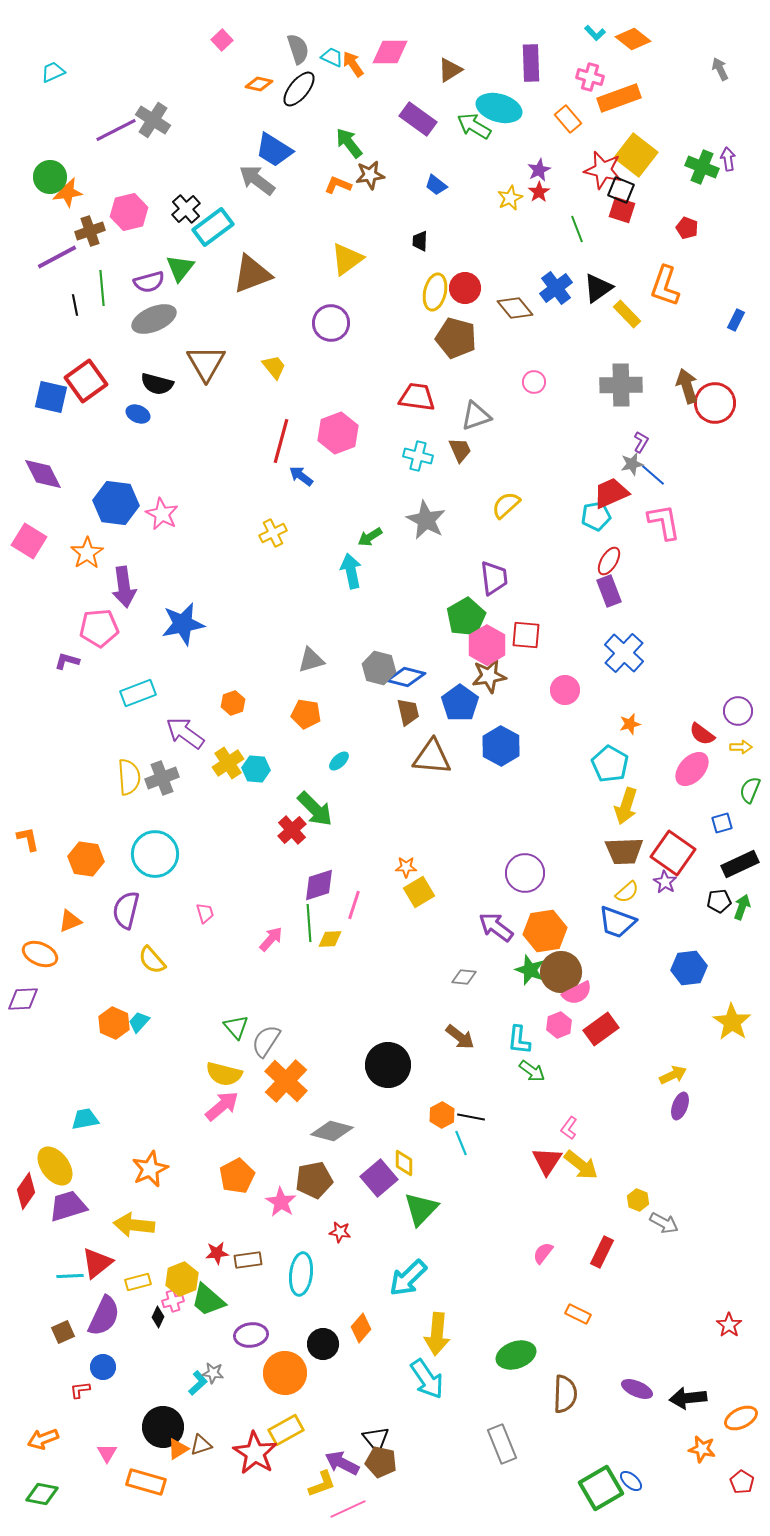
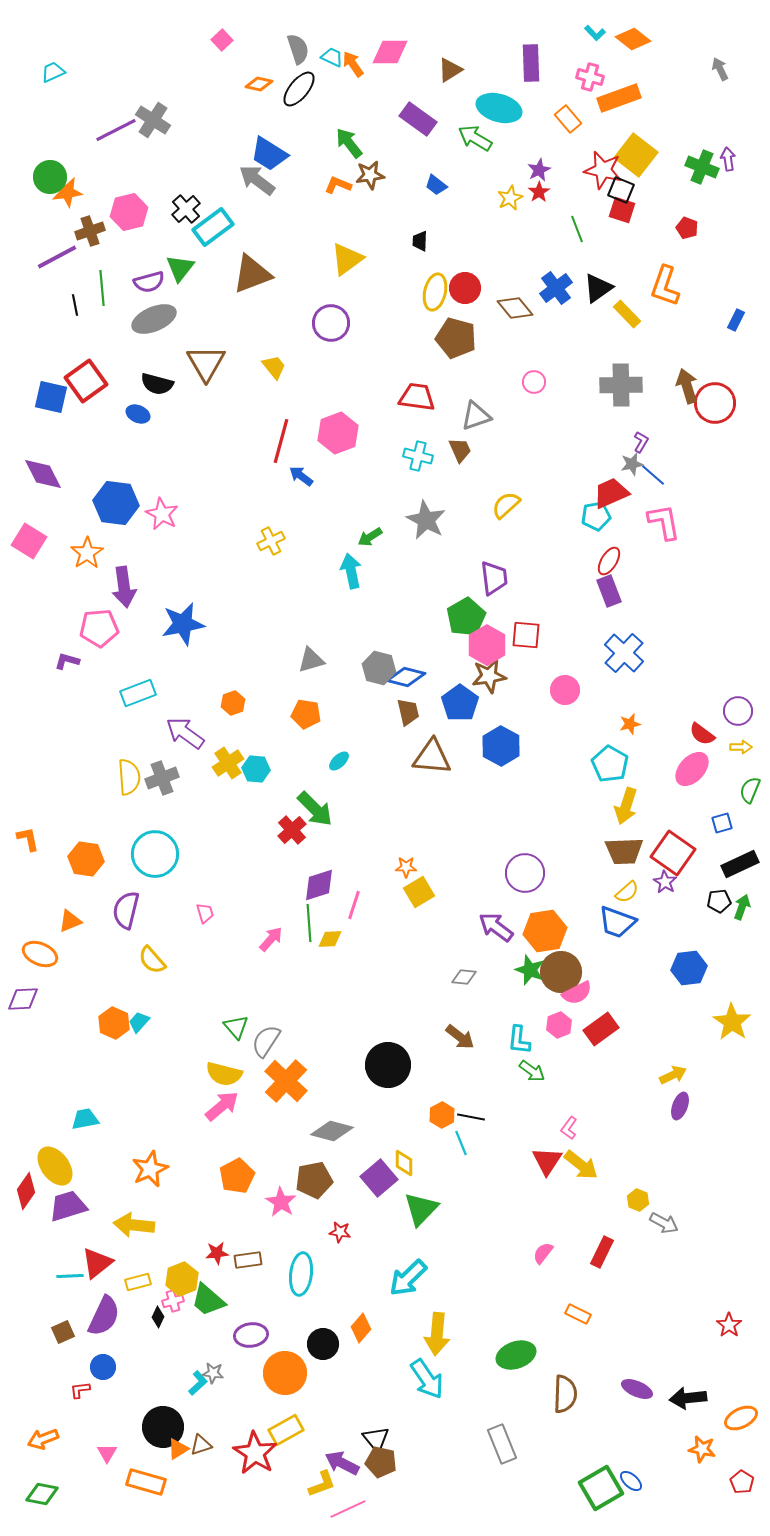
green arrow at (474, 126): moved 1 px right, 12 px down
blue trapezoid at (274, 150): moved 5 px left, 4 px down
yellow cross at (273, 533): moved 2 px left, 8 px down
